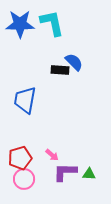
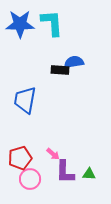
cyan L-shape: rotated 8 degrees clockwise
blue semicircle: rotated 54 degrees counterclockwise
pink arrow: moved 1 px right, 1 px up
purple L-shape: rotated 90 degrees counterclockwise
pink circle: moved 6 px right
